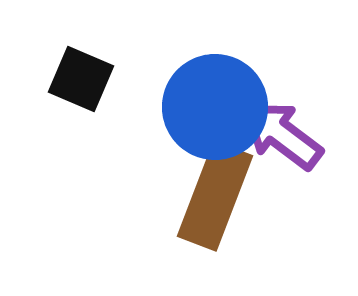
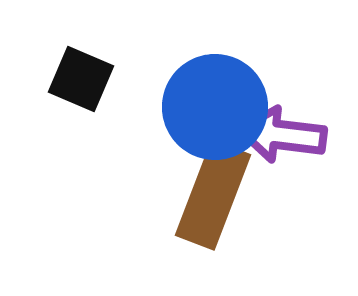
purple arrow: rotated 30 degrees counterclockwise
brown rectangle: moved 2 px left, 1 px up
